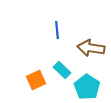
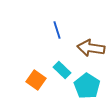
blue line: rotated 12 degrees counterclockwise
orange square: rotated 30 degrees counterclockwise
cyan pentagon: moved 1 px up
